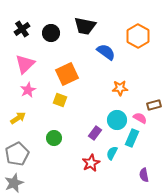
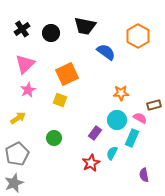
orange star: moved 1 px right, 5 px down
